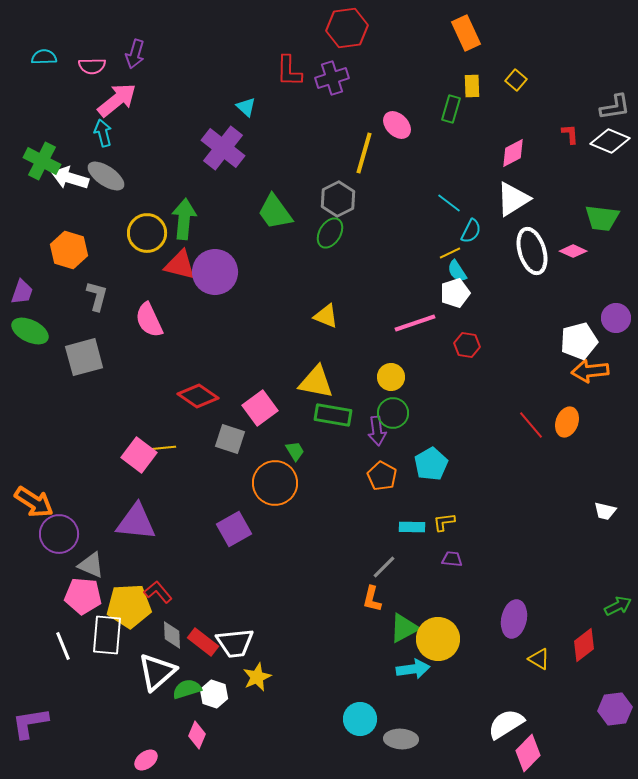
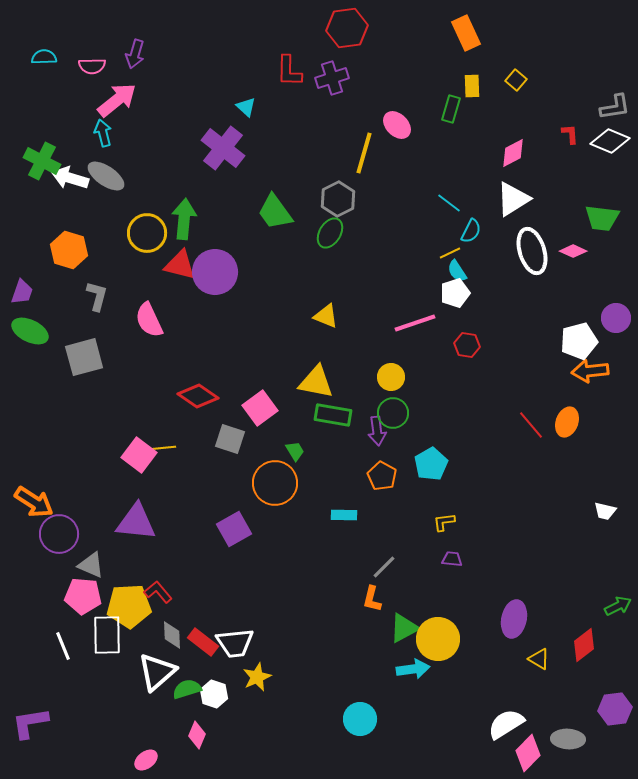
cyan rectangle at (412, 527): moved 68 px left, 12 px up
white rectangle at (107, 635): rotated 6 degrees counterclockwise
gray ellipse at (401, 739): moved 167 px right
